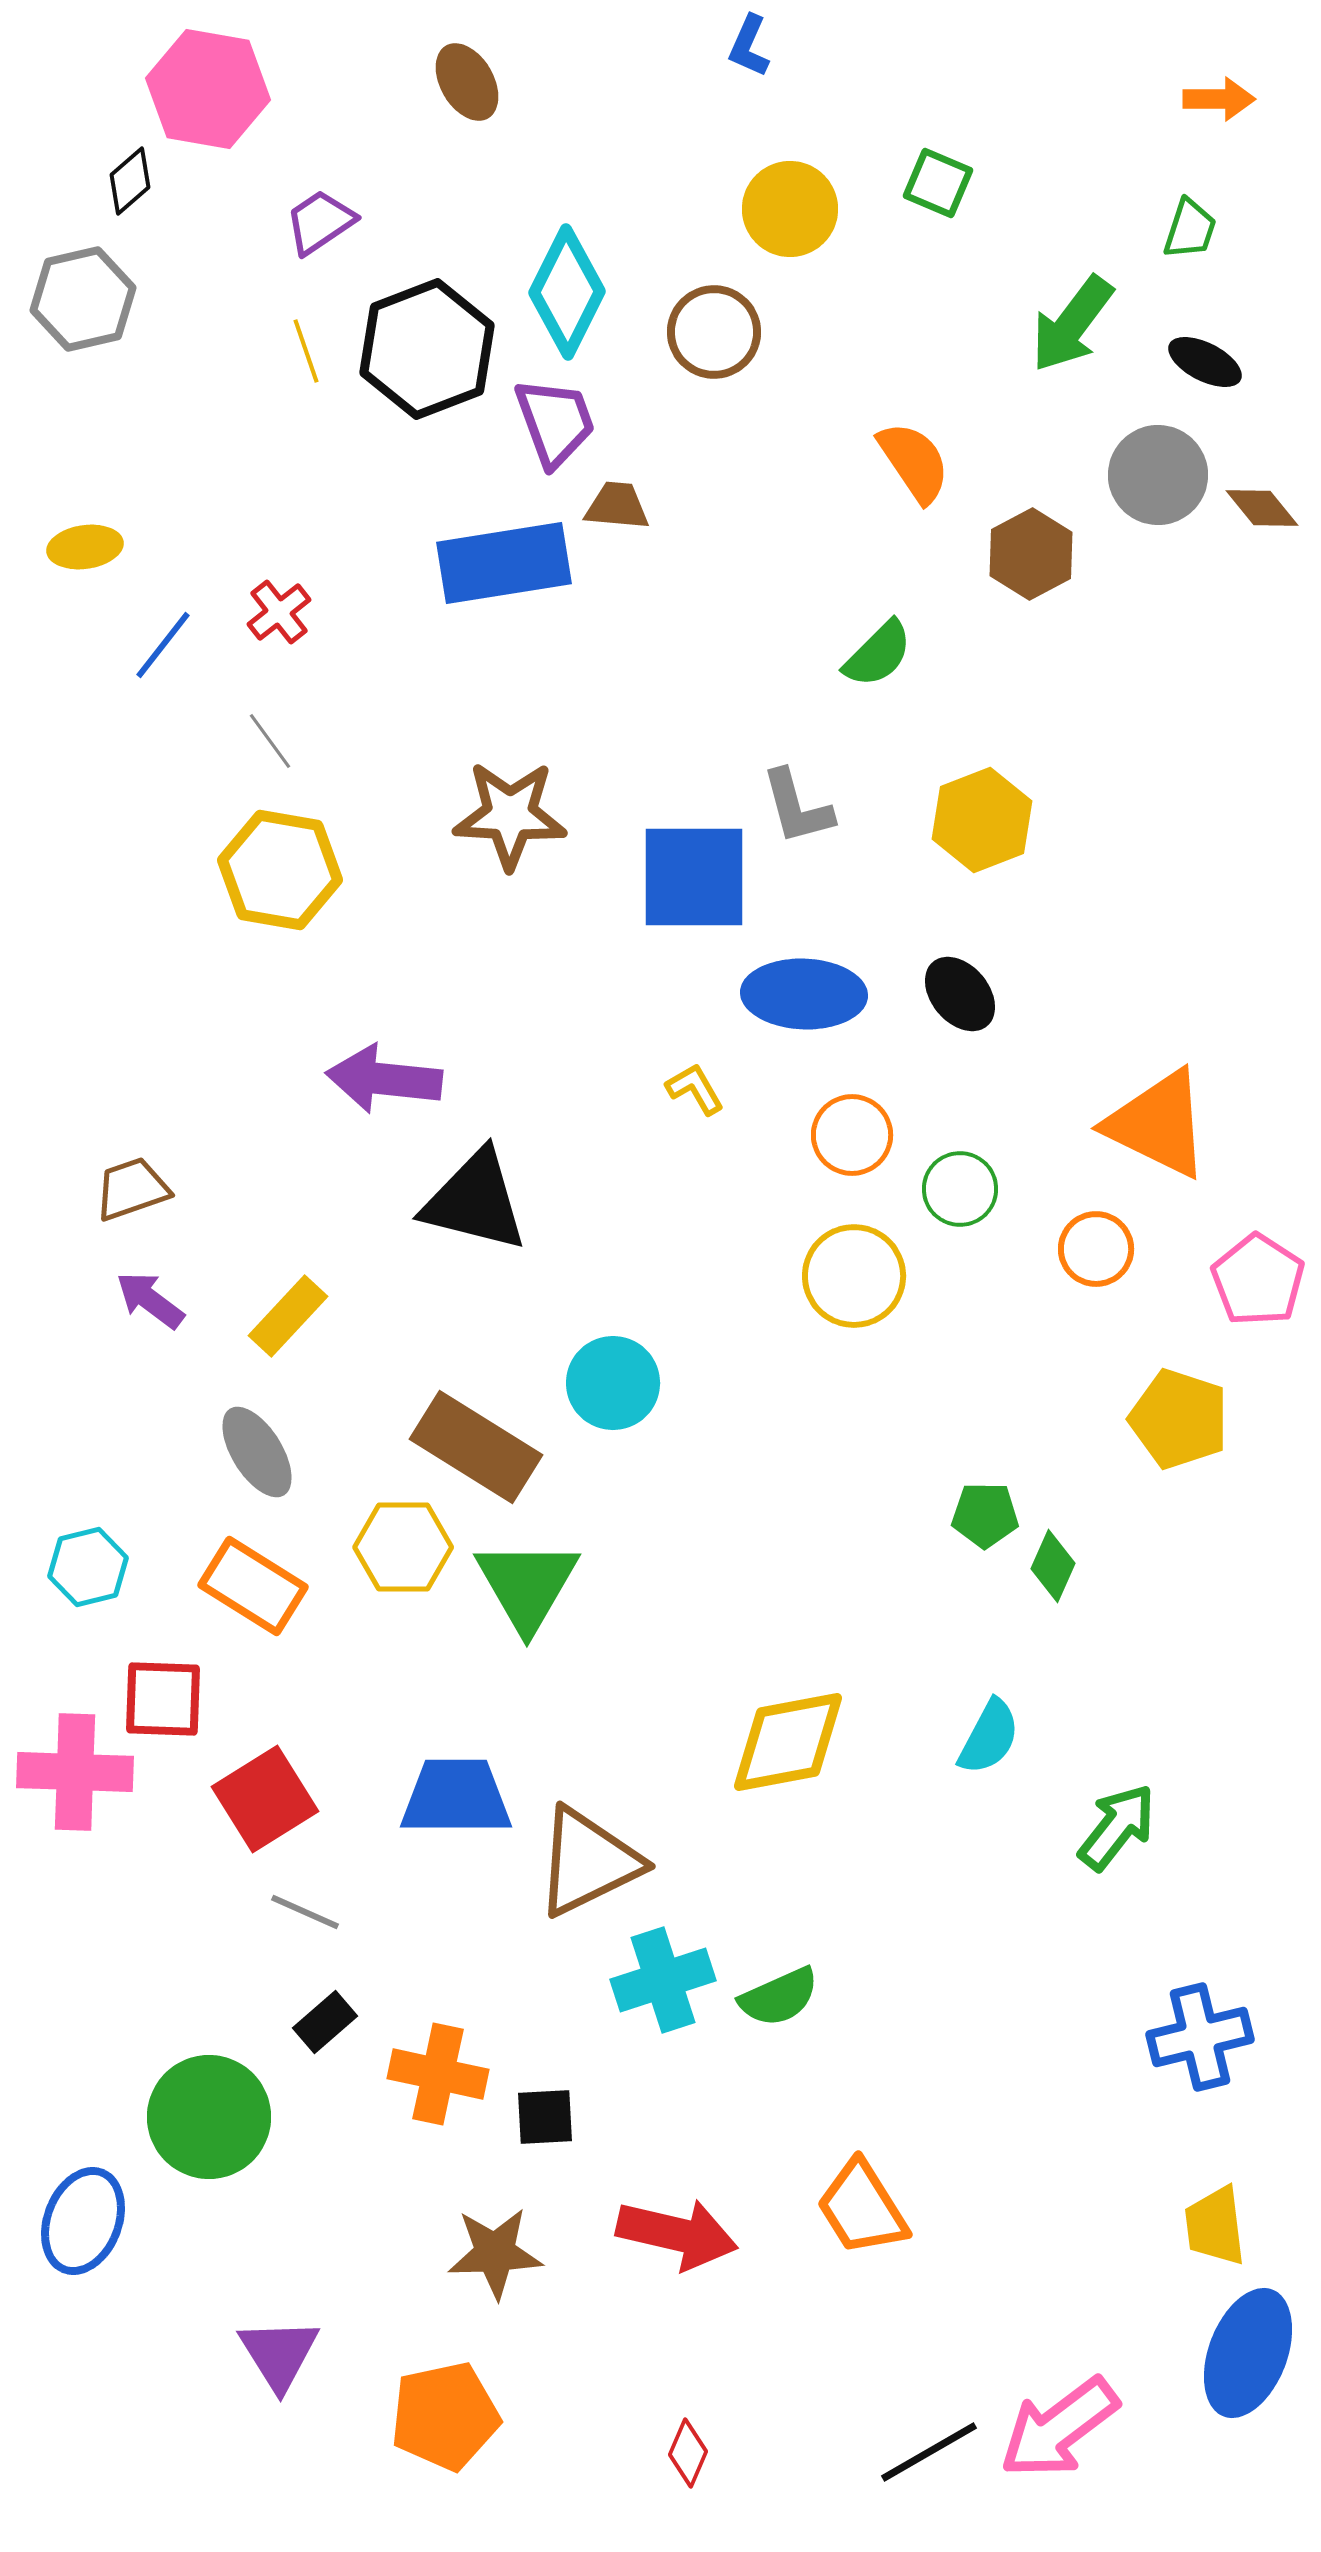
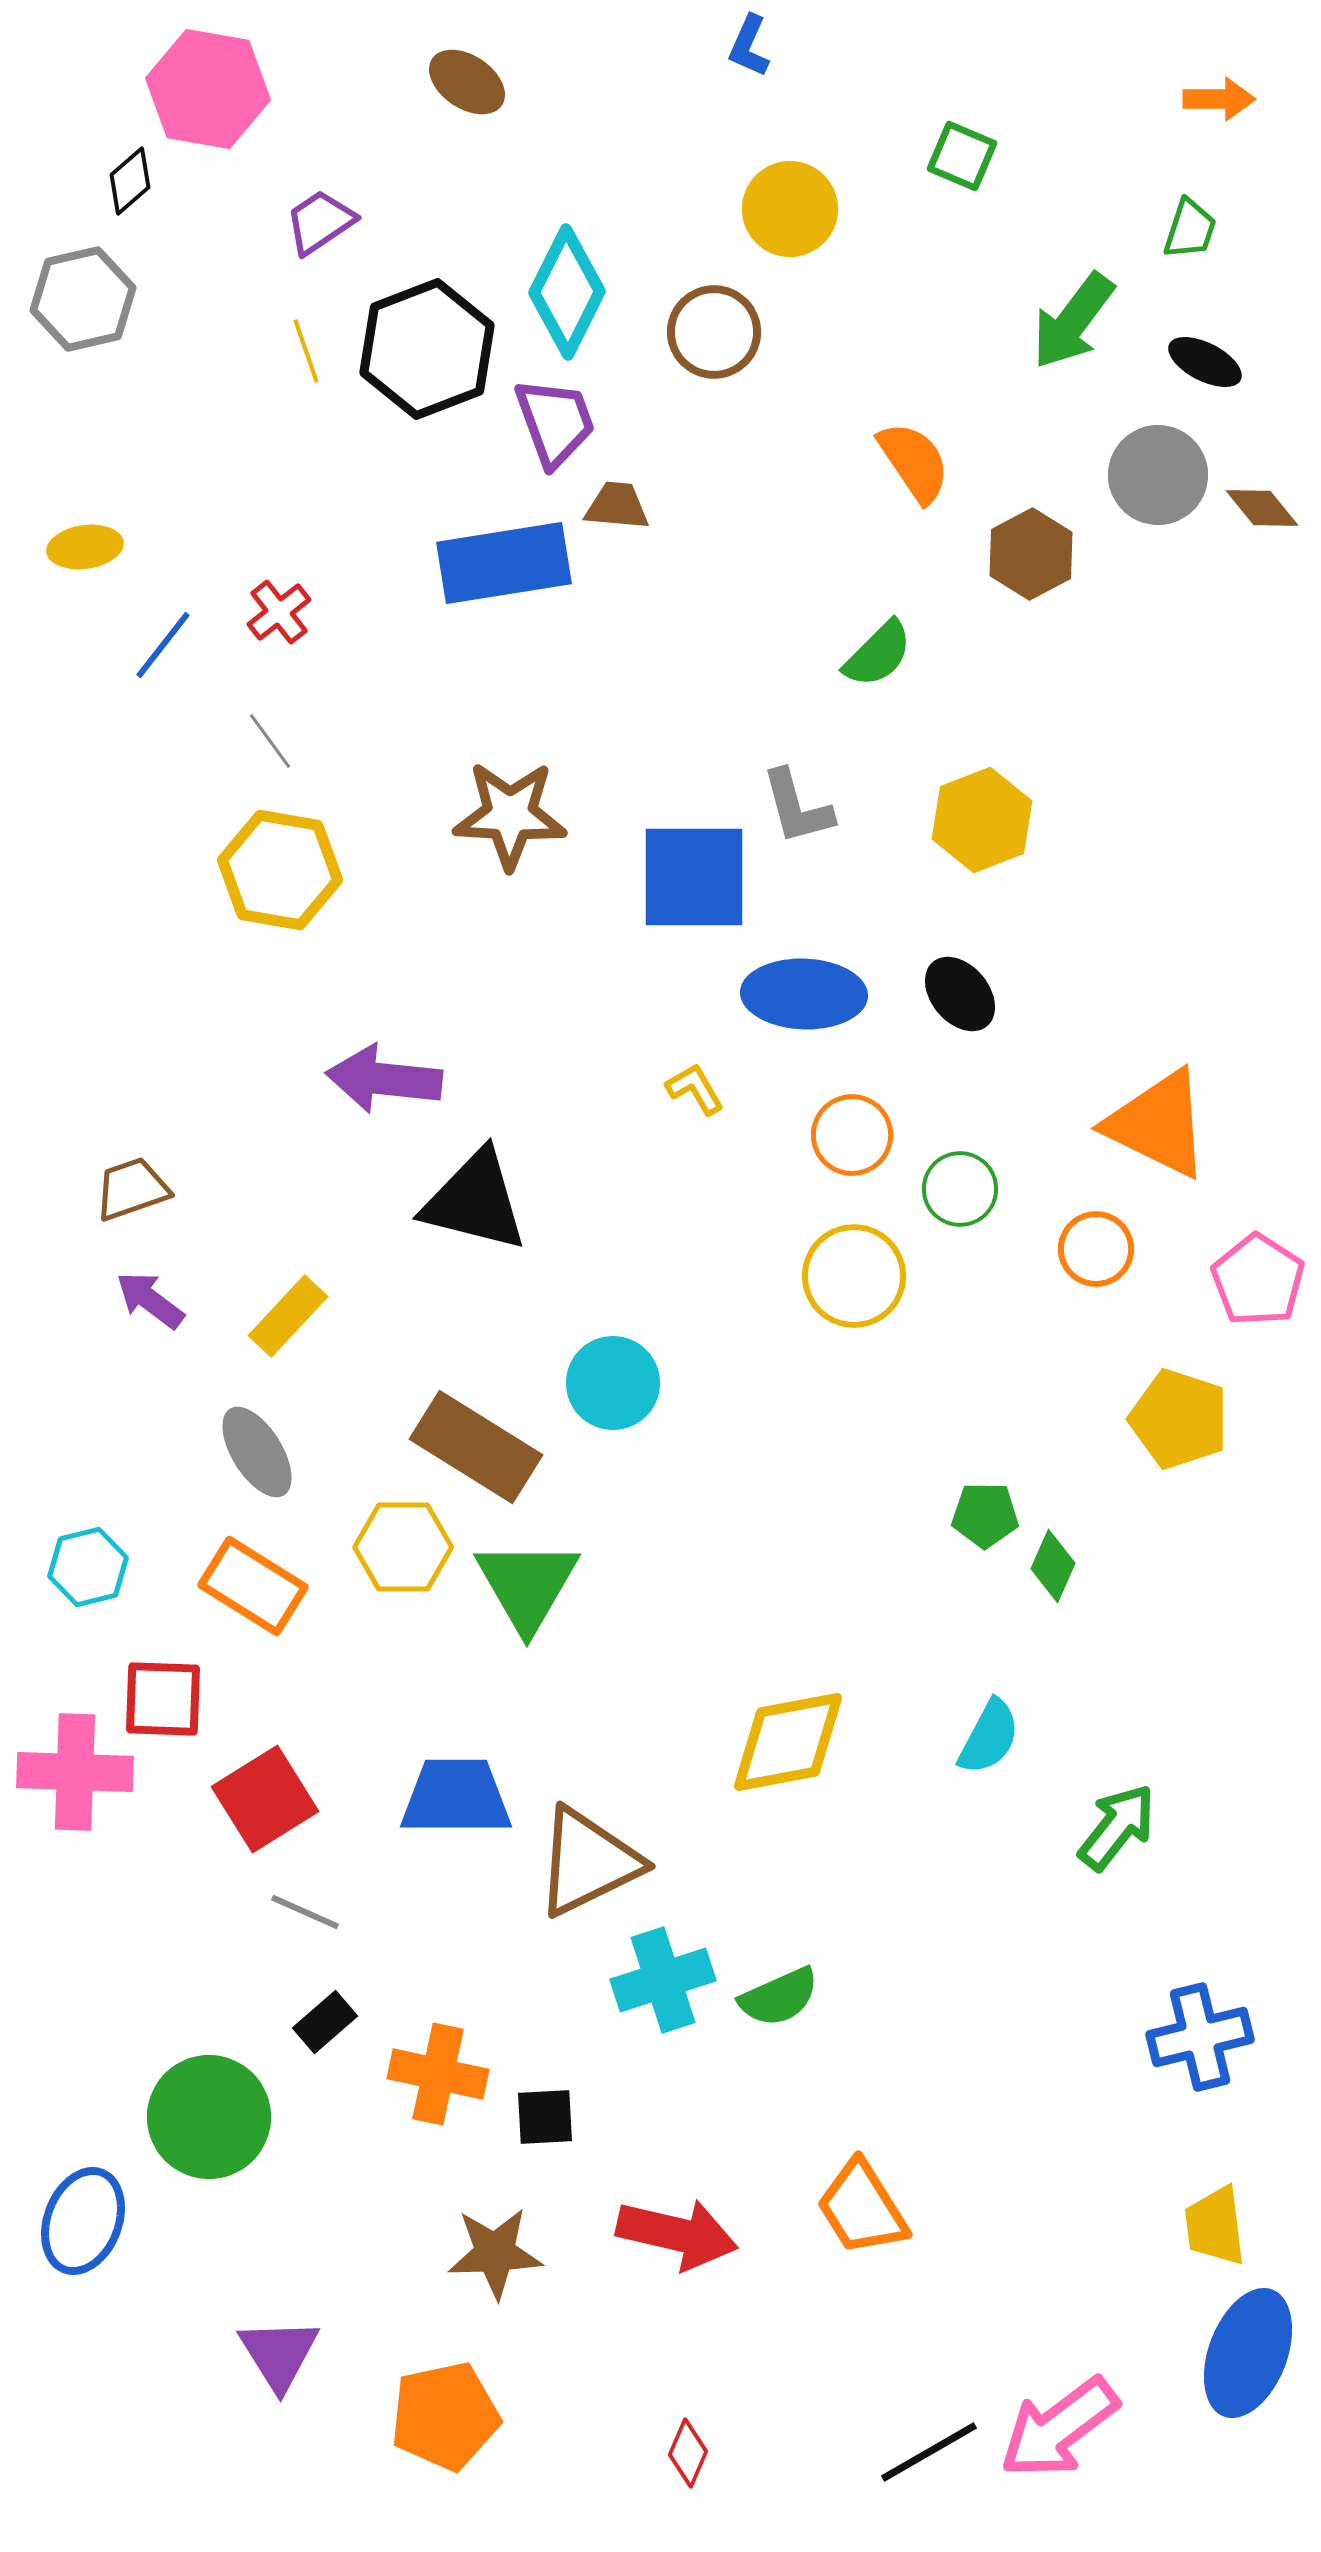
brown ellipse at (467, 82): rotated 26 degrees counterclockwise
green square at (938, 183): moved 24 px right, 27 px up
green arrow at (1072, 324): moved 1 px right, 3 px up
